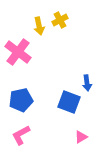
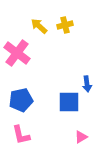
yellow cross: moved 5 px right, 5 px down; rotated 14 degrees clockwise
yellow arrow: rotated 144 degrees clockwise
pink cross: moved 1 px left, 1 px down
blue arrow: moved 1 px down
blue square: rotated 20 degrees counterclockwise
pink L-shape: rotated 75 degrees counterclockwise
